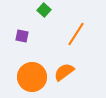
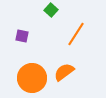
green square: moved 7 px right
orange circle: moved 1 px down
